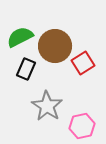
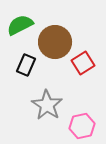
green semicircle: moved 12 px up
brown circle: moved 4 px up
black rectangle: moved 4 px up
gray star: moved 1 px up
